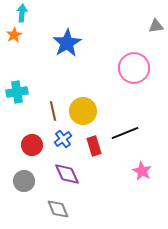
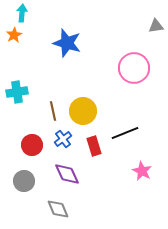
blue star: rotated 24 degrees counterclockwise
